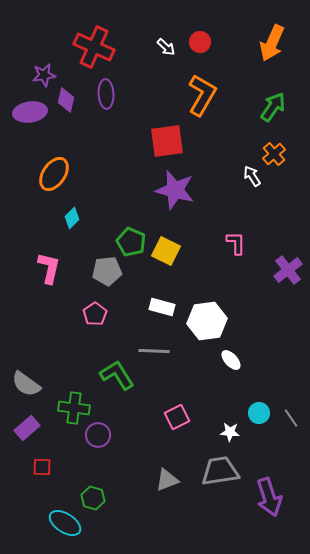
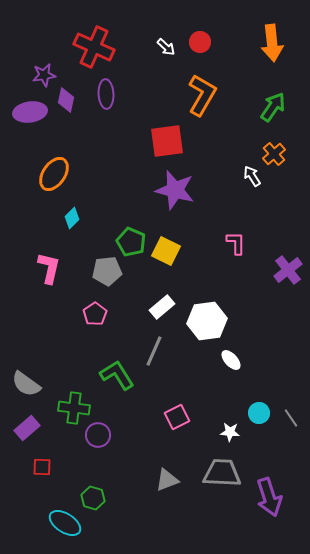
orange arrow at (272, 43): rotated 30 degrees counterclockwise
white rectangle at (162, 307): rotated 55 degrees counterclockwise
gray line at (154, 351): rotated 68 degrees counterclockwise
gray trapezoid at (220, 471): moved 2 px right, 2 px down; rotated 12 degrees clockwise
